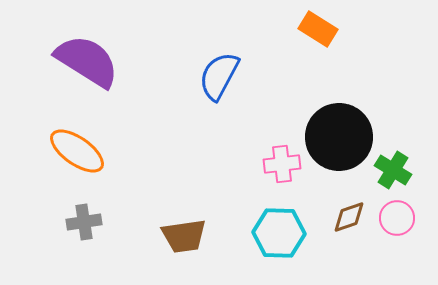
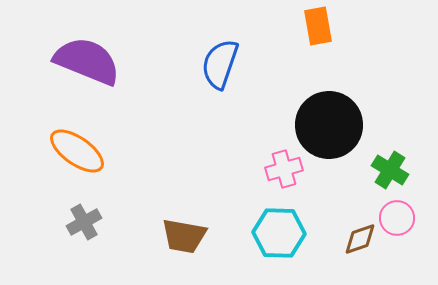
orange rectangle: moved 3 px up; rotated 48 degrees clockwise
purple semicircle: rotated 10 degrees counterclockwise
blue semicircle: moved 1 px right, 12 px up; rotated 9 degrees counterclockwise
black circle: moved 10 px left, 12 px up
pink cross: moved 2 px right, 5 px down; rotated 9 degrees counterclockwise
green cross: moved 3 px left
brown diamond: moved 11 px right, 22 px down
gray cross: rotated 20 degrees counterclockwise
brown trapezoid: rotated 18 degrees clockwise
